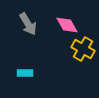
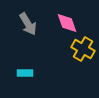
pink diamond: moved 2 px up; rotated 10 degrees clockwise
